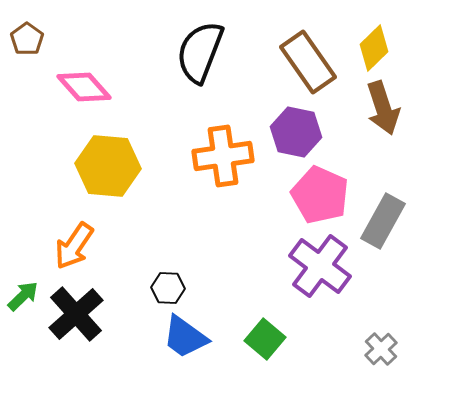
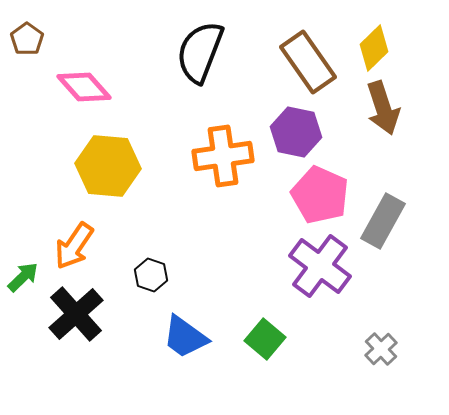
black hexagon: moved 17 px left, 13 px up; rotated 16 degrees clockwise
green arrow: moved 19 px up
